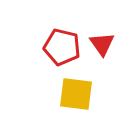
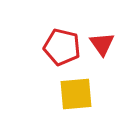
yellow square: rotated 12 degrees counterclockwise
